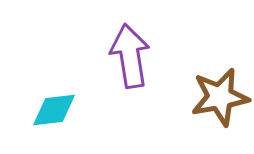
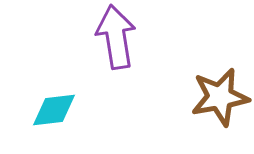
purple arrow: moved 14 px left, 19 px up
